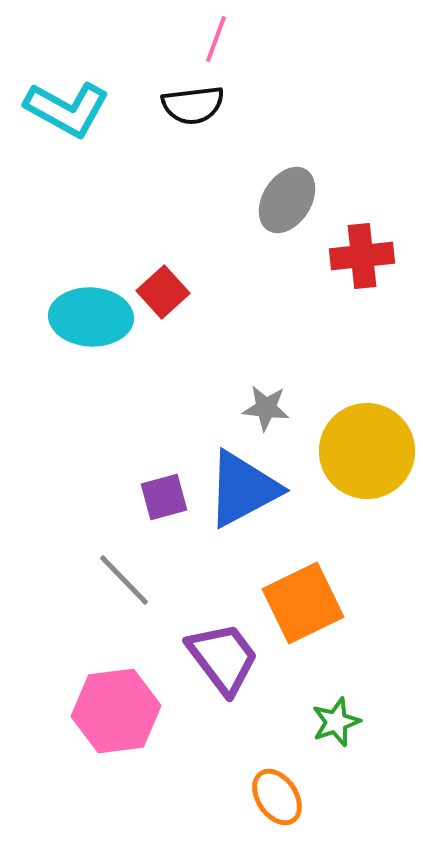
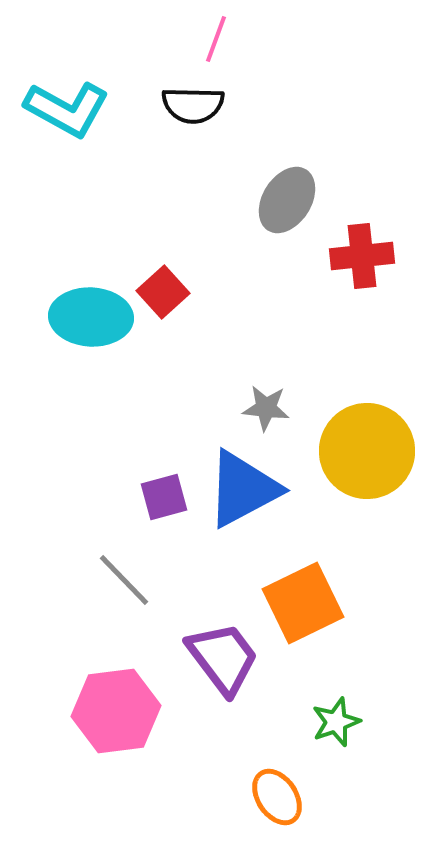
black semicircle: rotated 8 degrees clockwise
